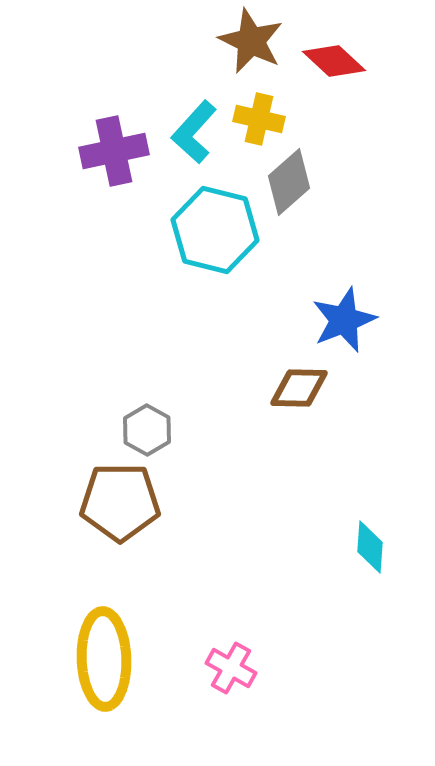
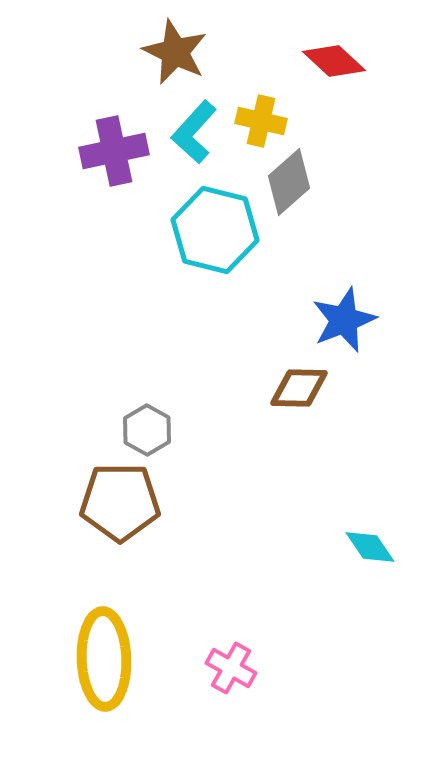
brown star: moved 76 px left, 11 px down
yellow cross: moved 2 px right, 2 px down
cyan diamond: rotated 38 degrees counterclockwise
